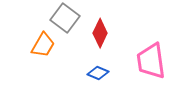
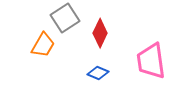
gray square: rotated 20 degrees clockwise
